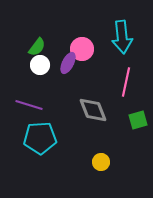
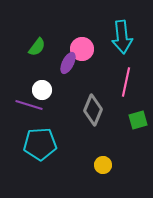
white circle: moved 2 px right, 25 px down
gray diamond: rotated 44 degrees clockwise
cyan pentagon: moved 6 px down
yellow circle: moved 2 px right, 3 px down
